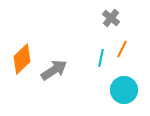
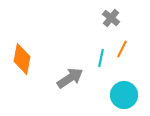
orange diamond: rotated 36 degrees counterclockwise
gray arrow: moved 16 px right, 8 px down
cyan circle: moved 5 px down
